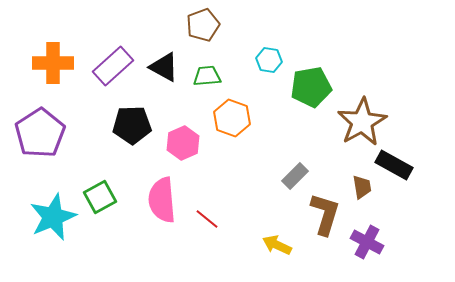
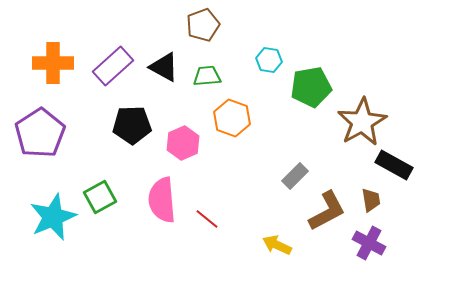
brown trapezoid: moved 9 px right, 13 px down
brown L-shape: moved 2 px right, 3 px up; rotated 45 degrees clockwise
purple cross: moved 2 px right, 1 px down
